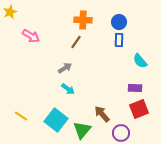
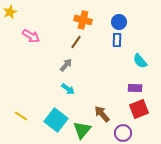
orange cross: rotated 12 degrees clockwise
blue rectangle: moved 2 px left
gray arrow: moved 1 px right, 3 px up; rotated 16 degrees counterclockwise
purple circle: moved 2 px right
